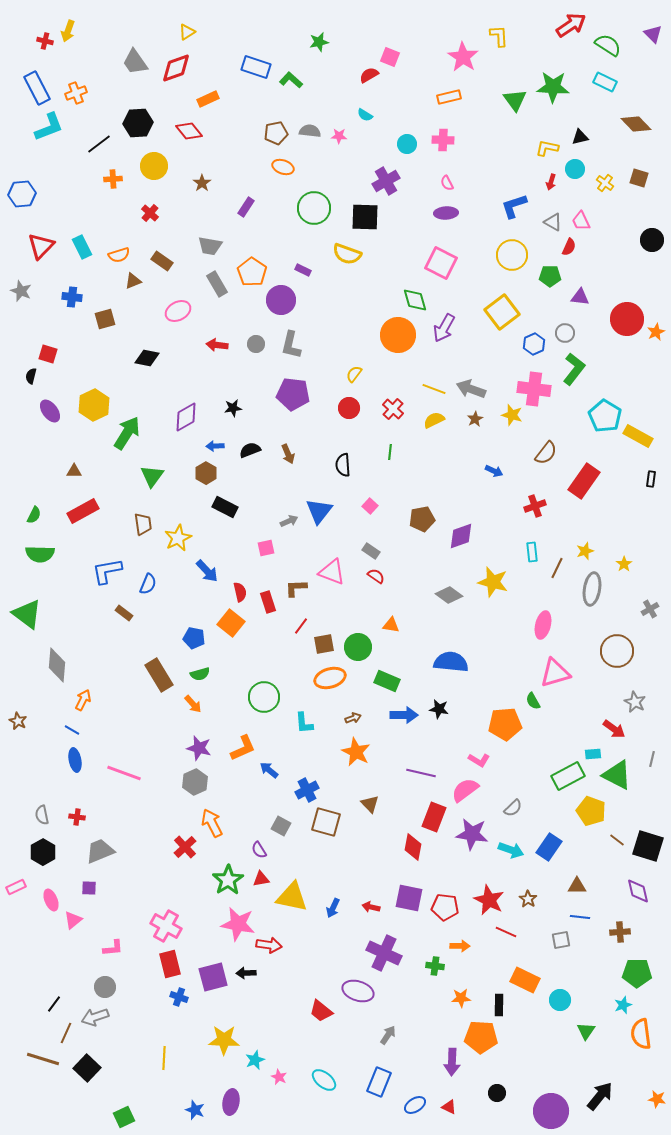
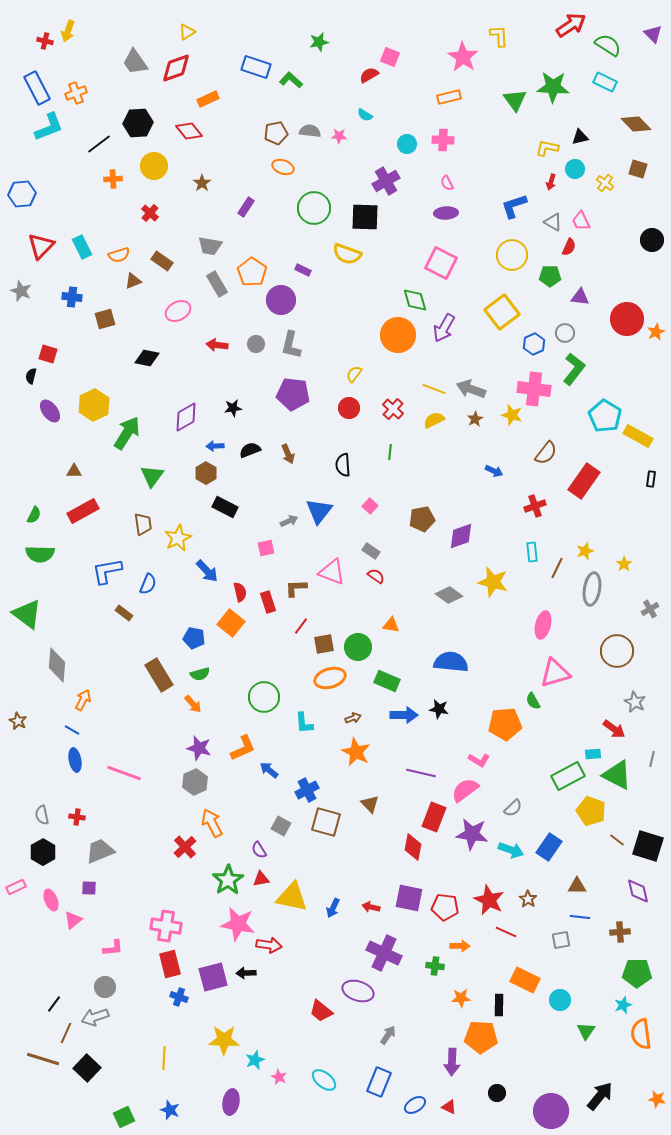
brown square at (639, 178): moved 1 px left, 9 px up
pink cross at (166, 926): rotated 20 degrees counterclockwise
blue star at (195, 1110): moved 25 px left
